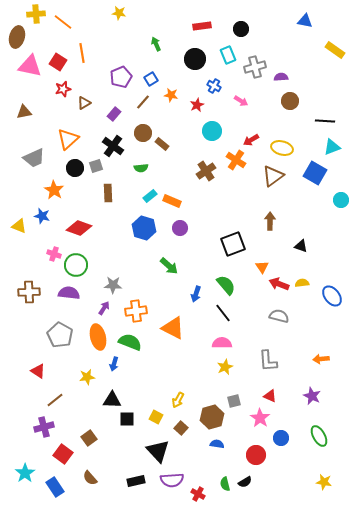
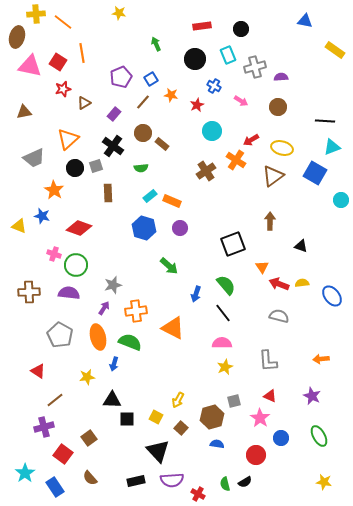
brown circle at (290, 101): moved 12 px left, 6 px down
gray star at (113, 285): rotated 18 degrees counterclockwise
